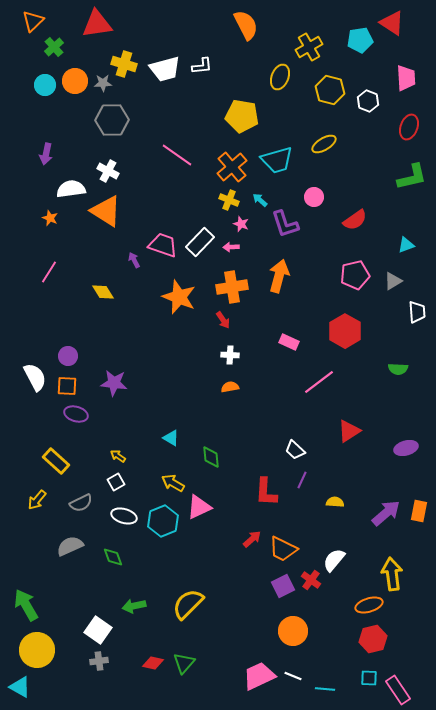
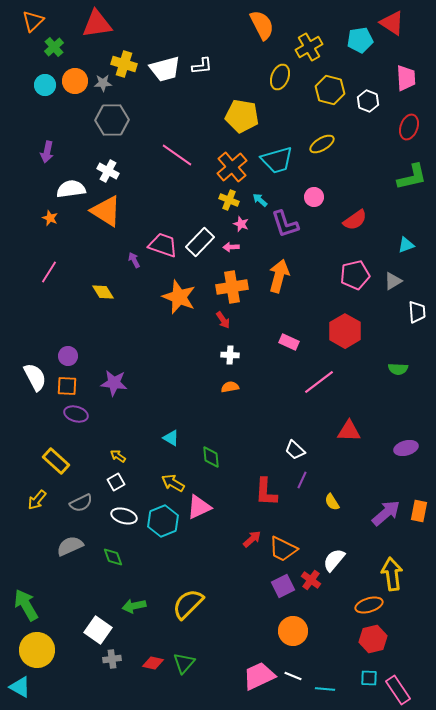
orange semicircle at (246, 25): moved 16 px right
yellow ellipse at (324, 144): moved 2 px left
purple arrow at (46, 154): moved 1 px right, 2 px up
red triangle at (349, 431): rotated 35 degrees clockwise
yellow semicircle at (335, 502): moved 3 px left; rotated 126 degrees counterclockwise
gray cross at (99, 661): moved 13 px right, 2 px up
